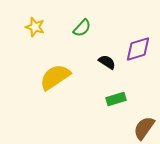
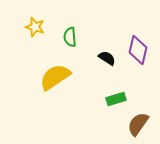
green semicircle: moved 12 px left, 9 px down; rotated 132 degrees clockwise
purple diamond: moved 1 px down; rotated 60 degrees counterclockwise
black semicircle: moved 4 px up
brown semicircle: moved 6 px left, 4 px up
